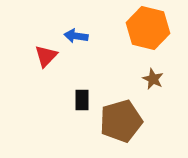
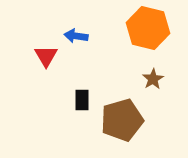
red triangle: rotated 15 degrees counterclockwise
brown star: rotated 15 degrees clockwise
brown pentagon: moved 1 px right, 1 px up
